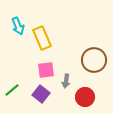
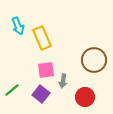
gray arrow: moved 3 px left
